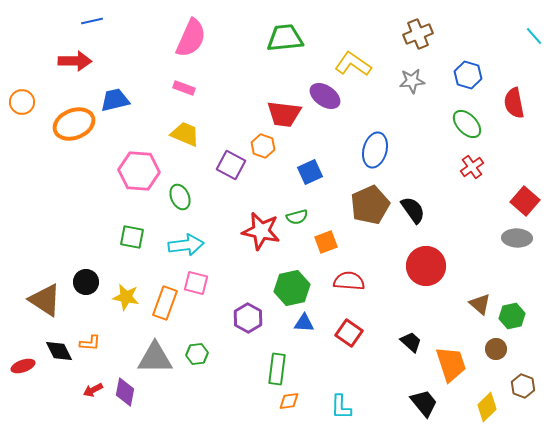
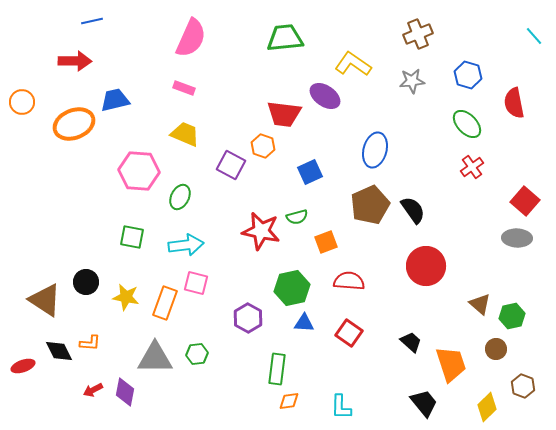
green ellipse at (180, 197): rotated 50 degrees clockwise
